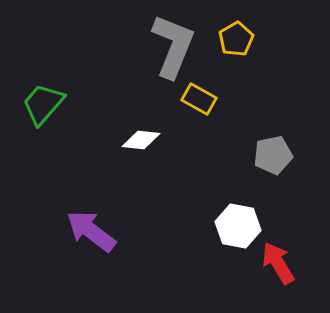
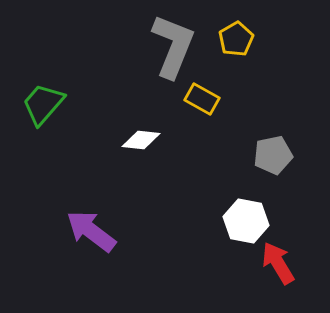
yellow rectangle: moved 3 px right
white hexagon: moved 8 px right, 5 px up
